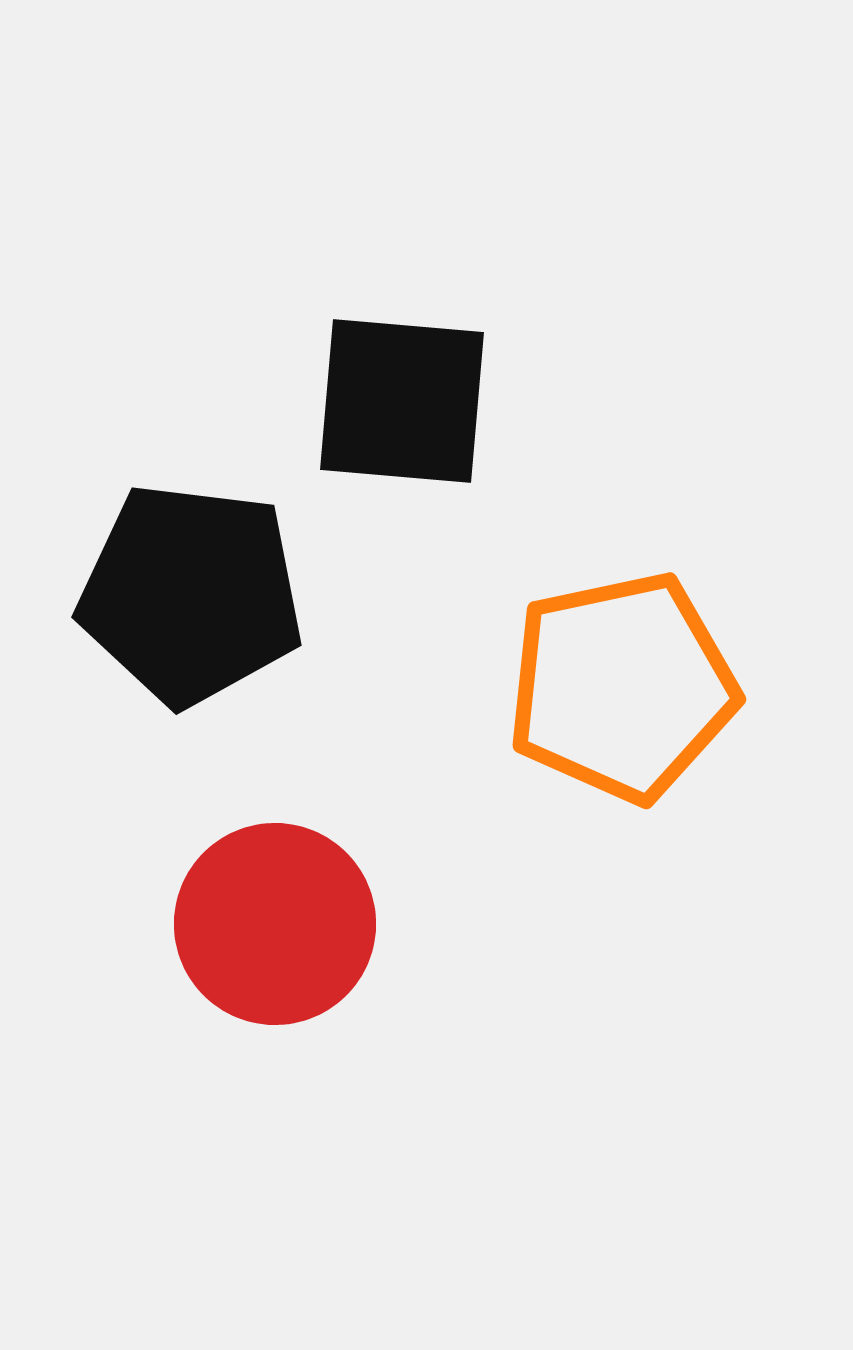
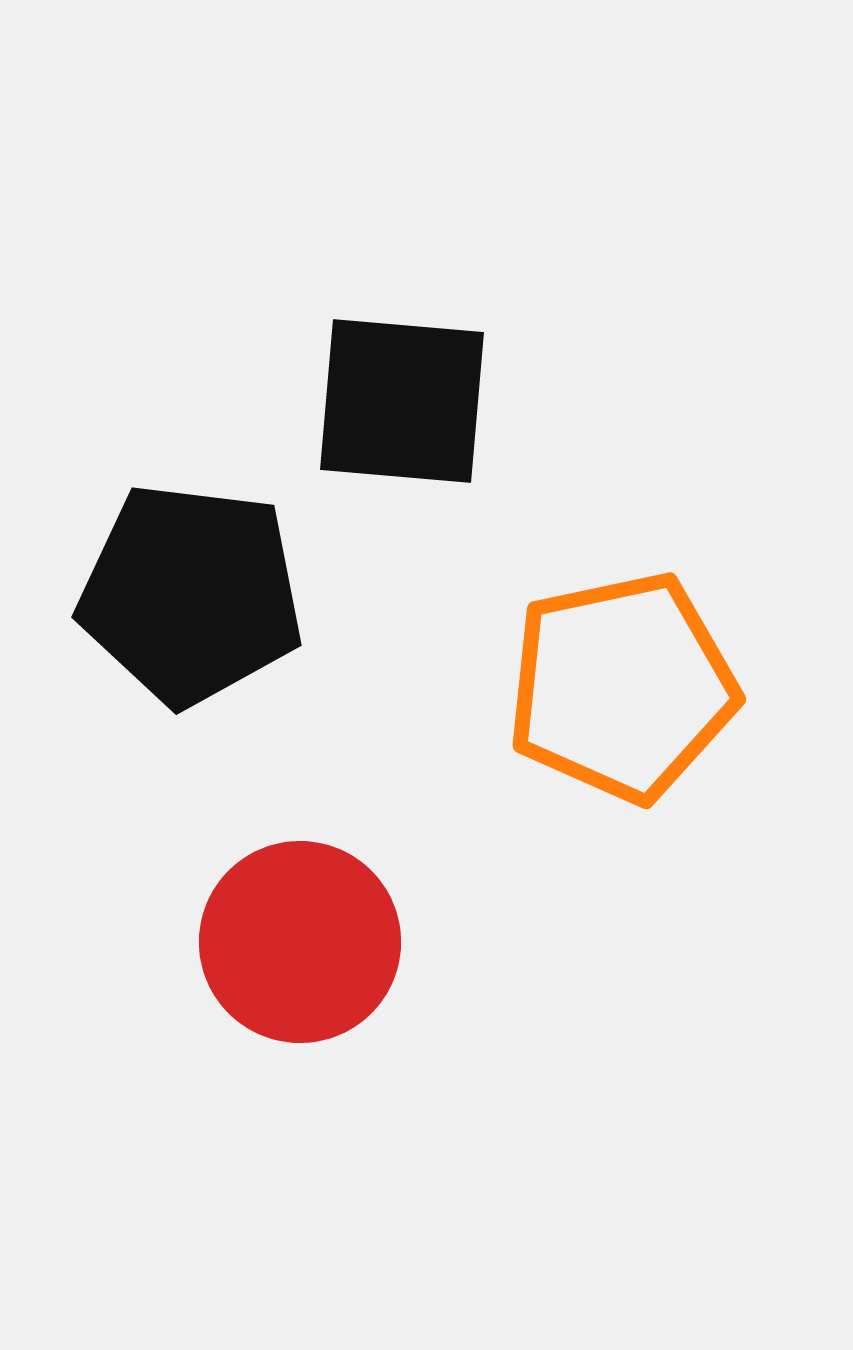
red circle: moved 25 px right, 18 px down
